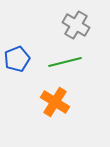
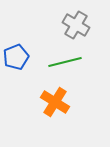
blue pentagon: moved 1 px left, 2 px up
